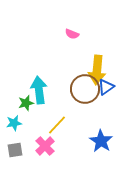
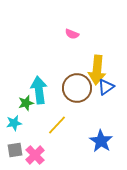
brown circle: moved 8 px left, 1 px up
pink cross: moved 10 px left, 9 px down
